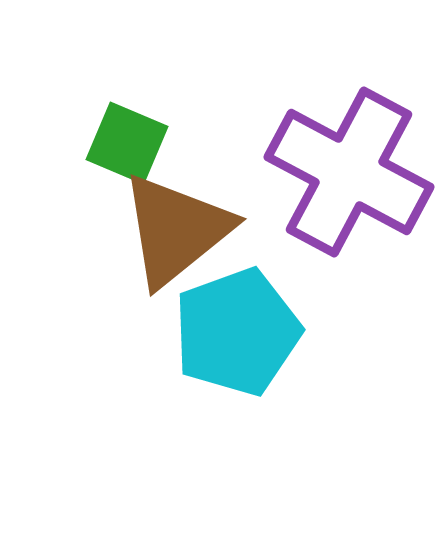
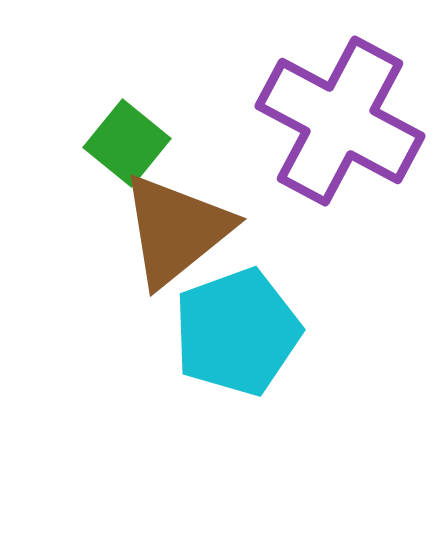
green square: rotated 16 degrees clockwise
purple cross: moved 9 px left, 51 px up
